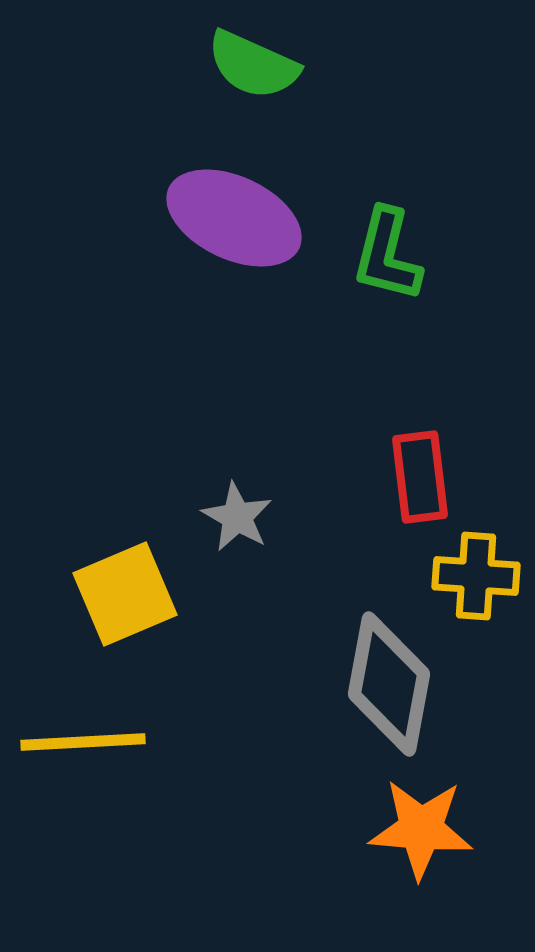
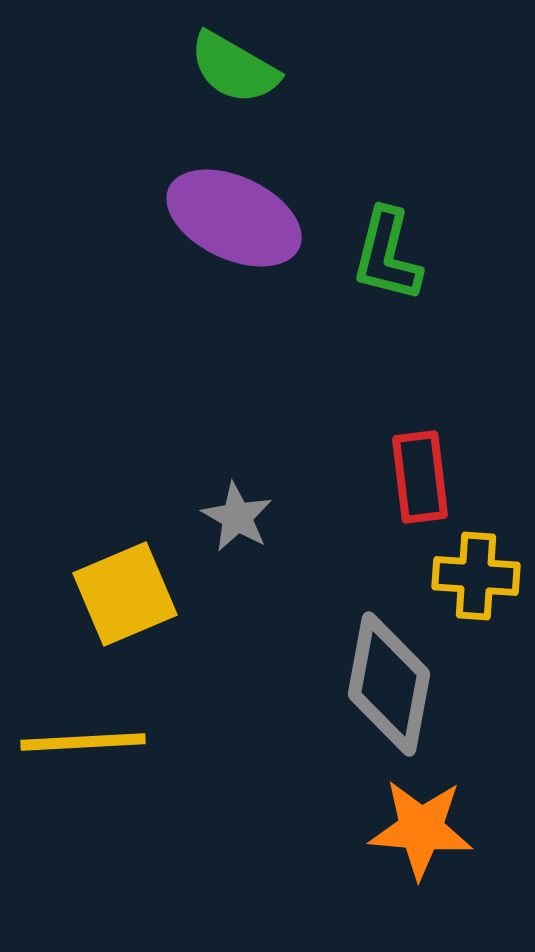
green semicircle: moved 19 px left, 3 px down; rotated 6 degrees clockwise
